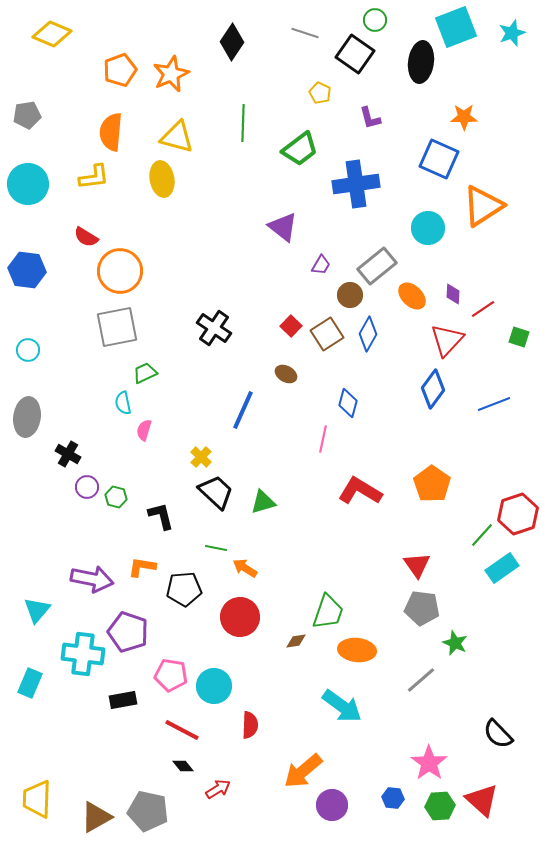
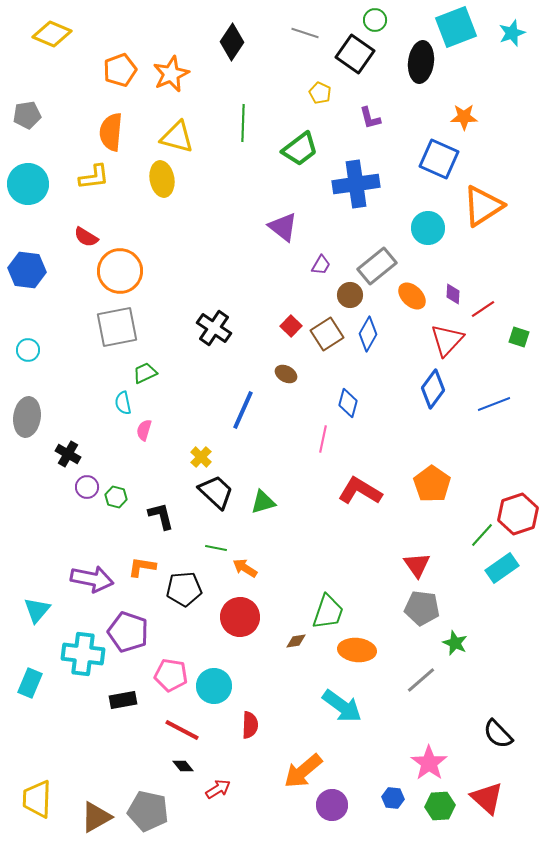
red triangle at (482, 800): moved 5 px right, 2 px up
